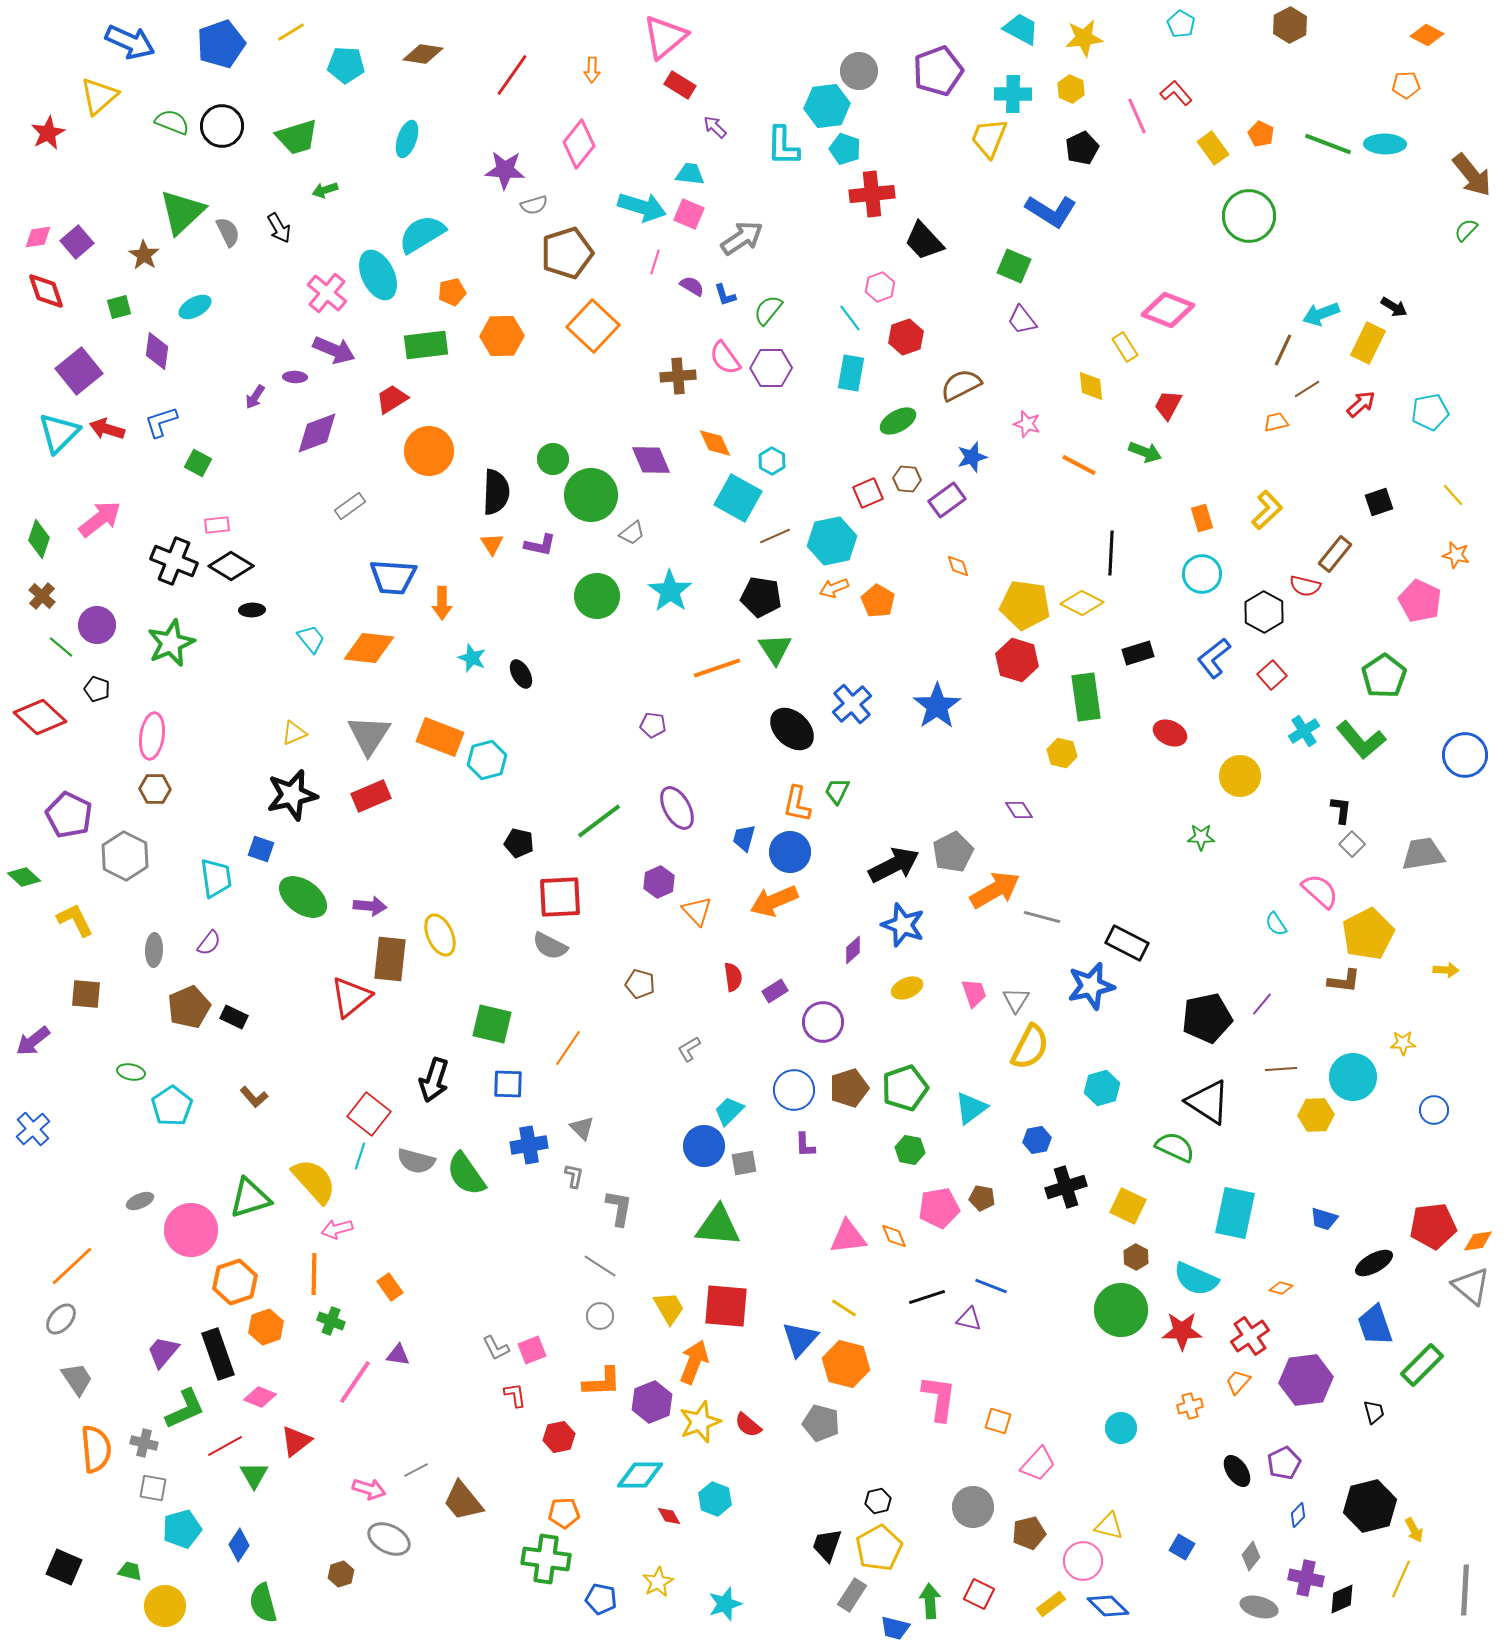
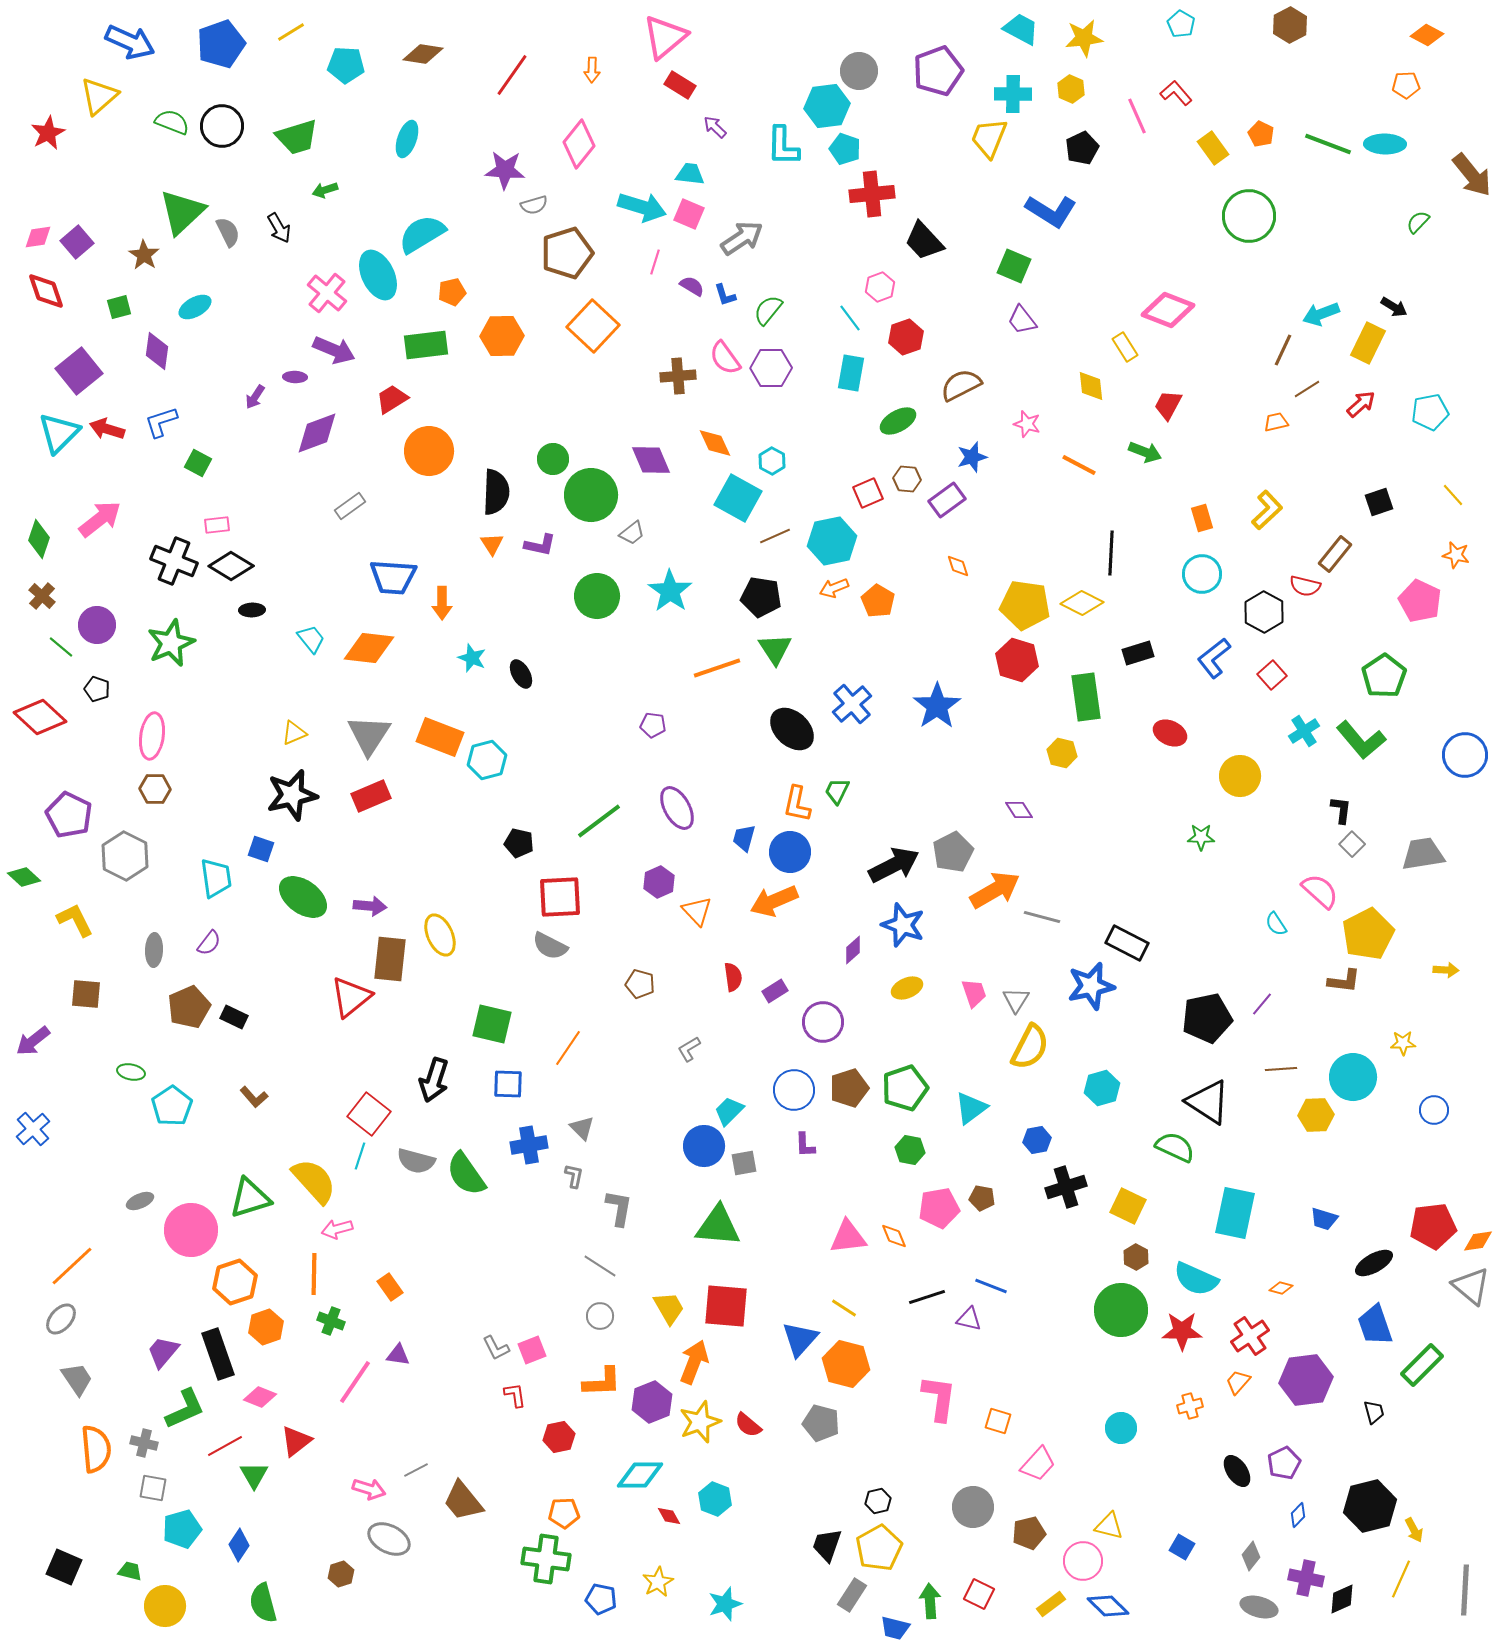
green semicircle at (1466, 230): moved 48 px left, 8 px up
